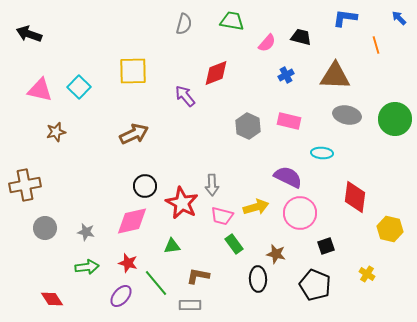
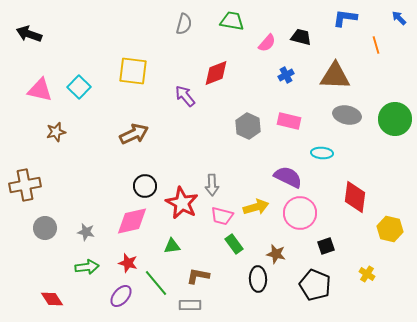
yellow square at (133, 71): rotated 8 degrees clockwise
